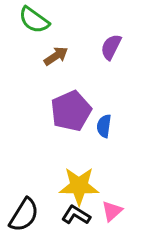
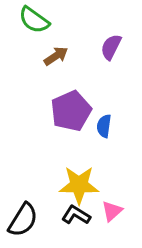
yellow star: moved 1 px up
black semicircle: moved 1 px left, 5 px down
